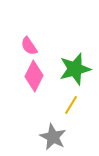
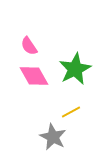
green star: rotated 12 degrees counterclockwise
pink diamond: rotated 56 degrees counterclockwise
yellow line: moved 7 px down; rotated 30 degrees clockwise
